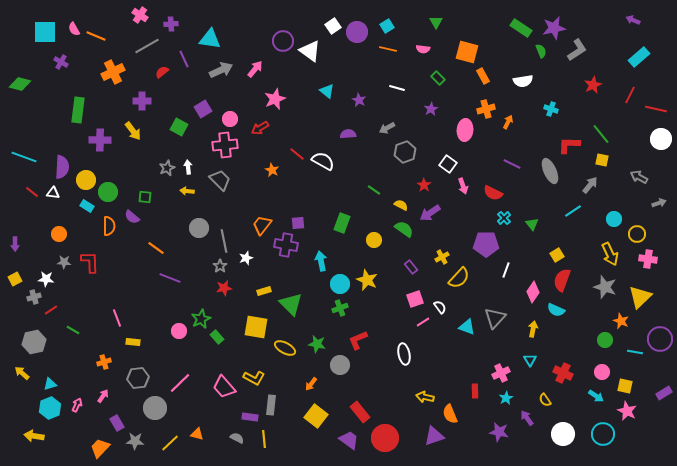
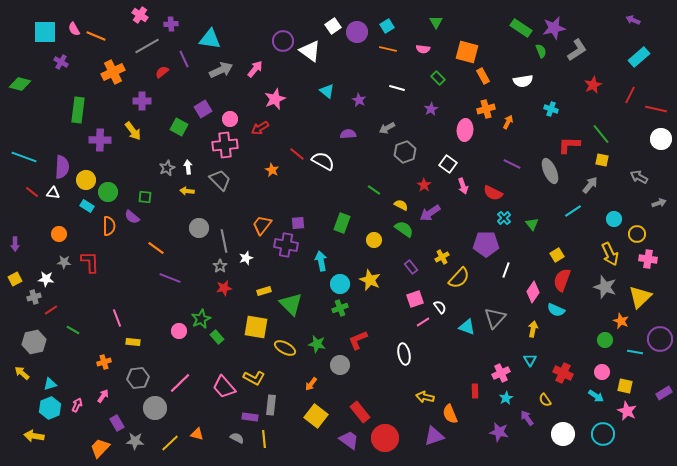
yellow star at (367, 280): moved 3 px right
